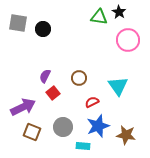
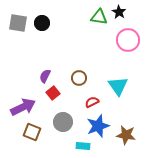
black circle: moved 1 px left, 6 px up
gray circle: moved 5 px up
